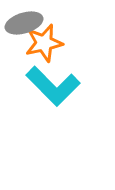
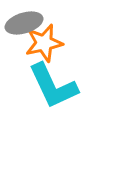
cyan L-shape: rotated 20 degrees clockwise
